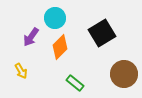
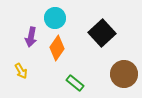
black square: rotated 12 degrees counterclockwise
purple arrow: rotated 24 degrees counterclockwise
orange diamond: moved 3 px left, 1 px down; rotated 10 degrees counterclockwise
